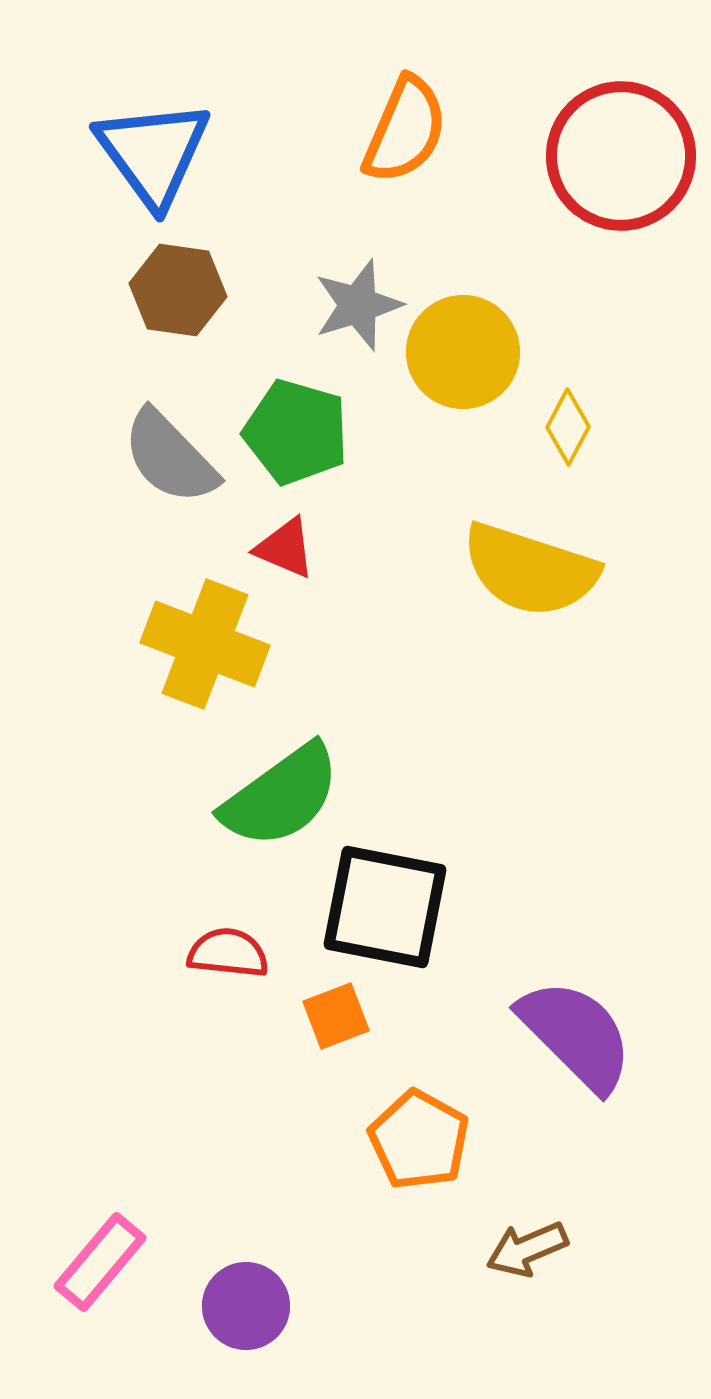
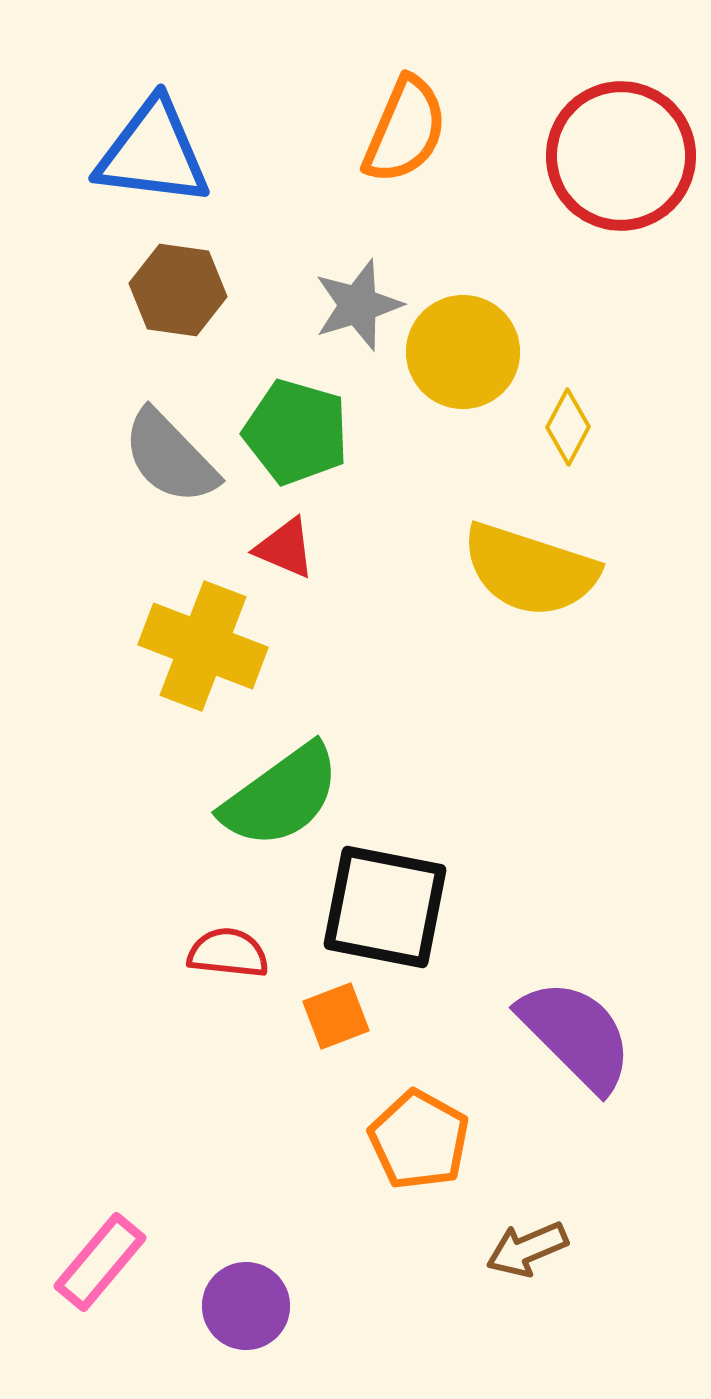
blue triangle: rotated 47 degrees counterclockwise
yellow cross: moved 2 px left, 2 px down
